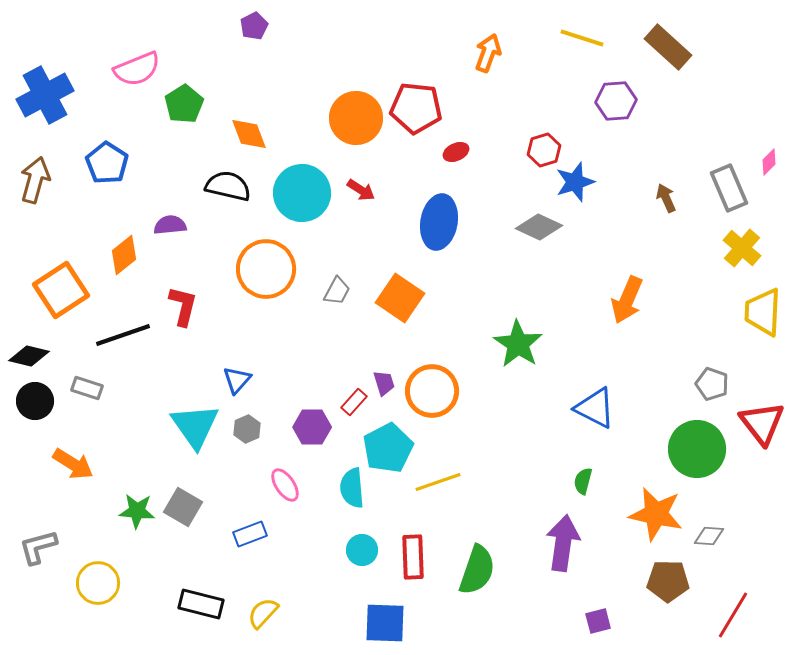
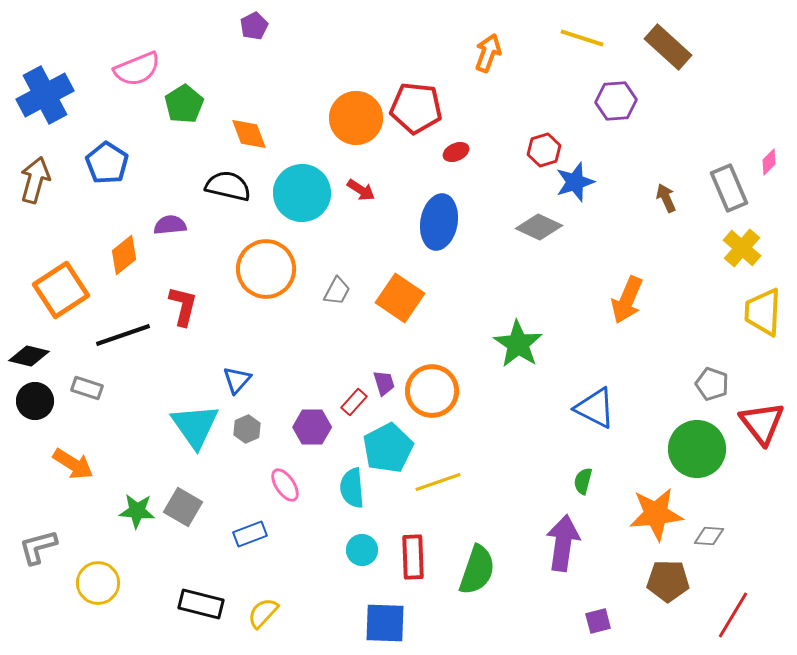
orange star at (656, 514): rotated 18 degrees counterclockwise
